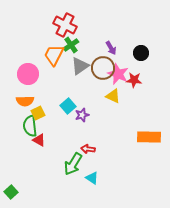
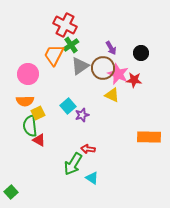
yellow triangle: moved 1 px left, 1 px up
